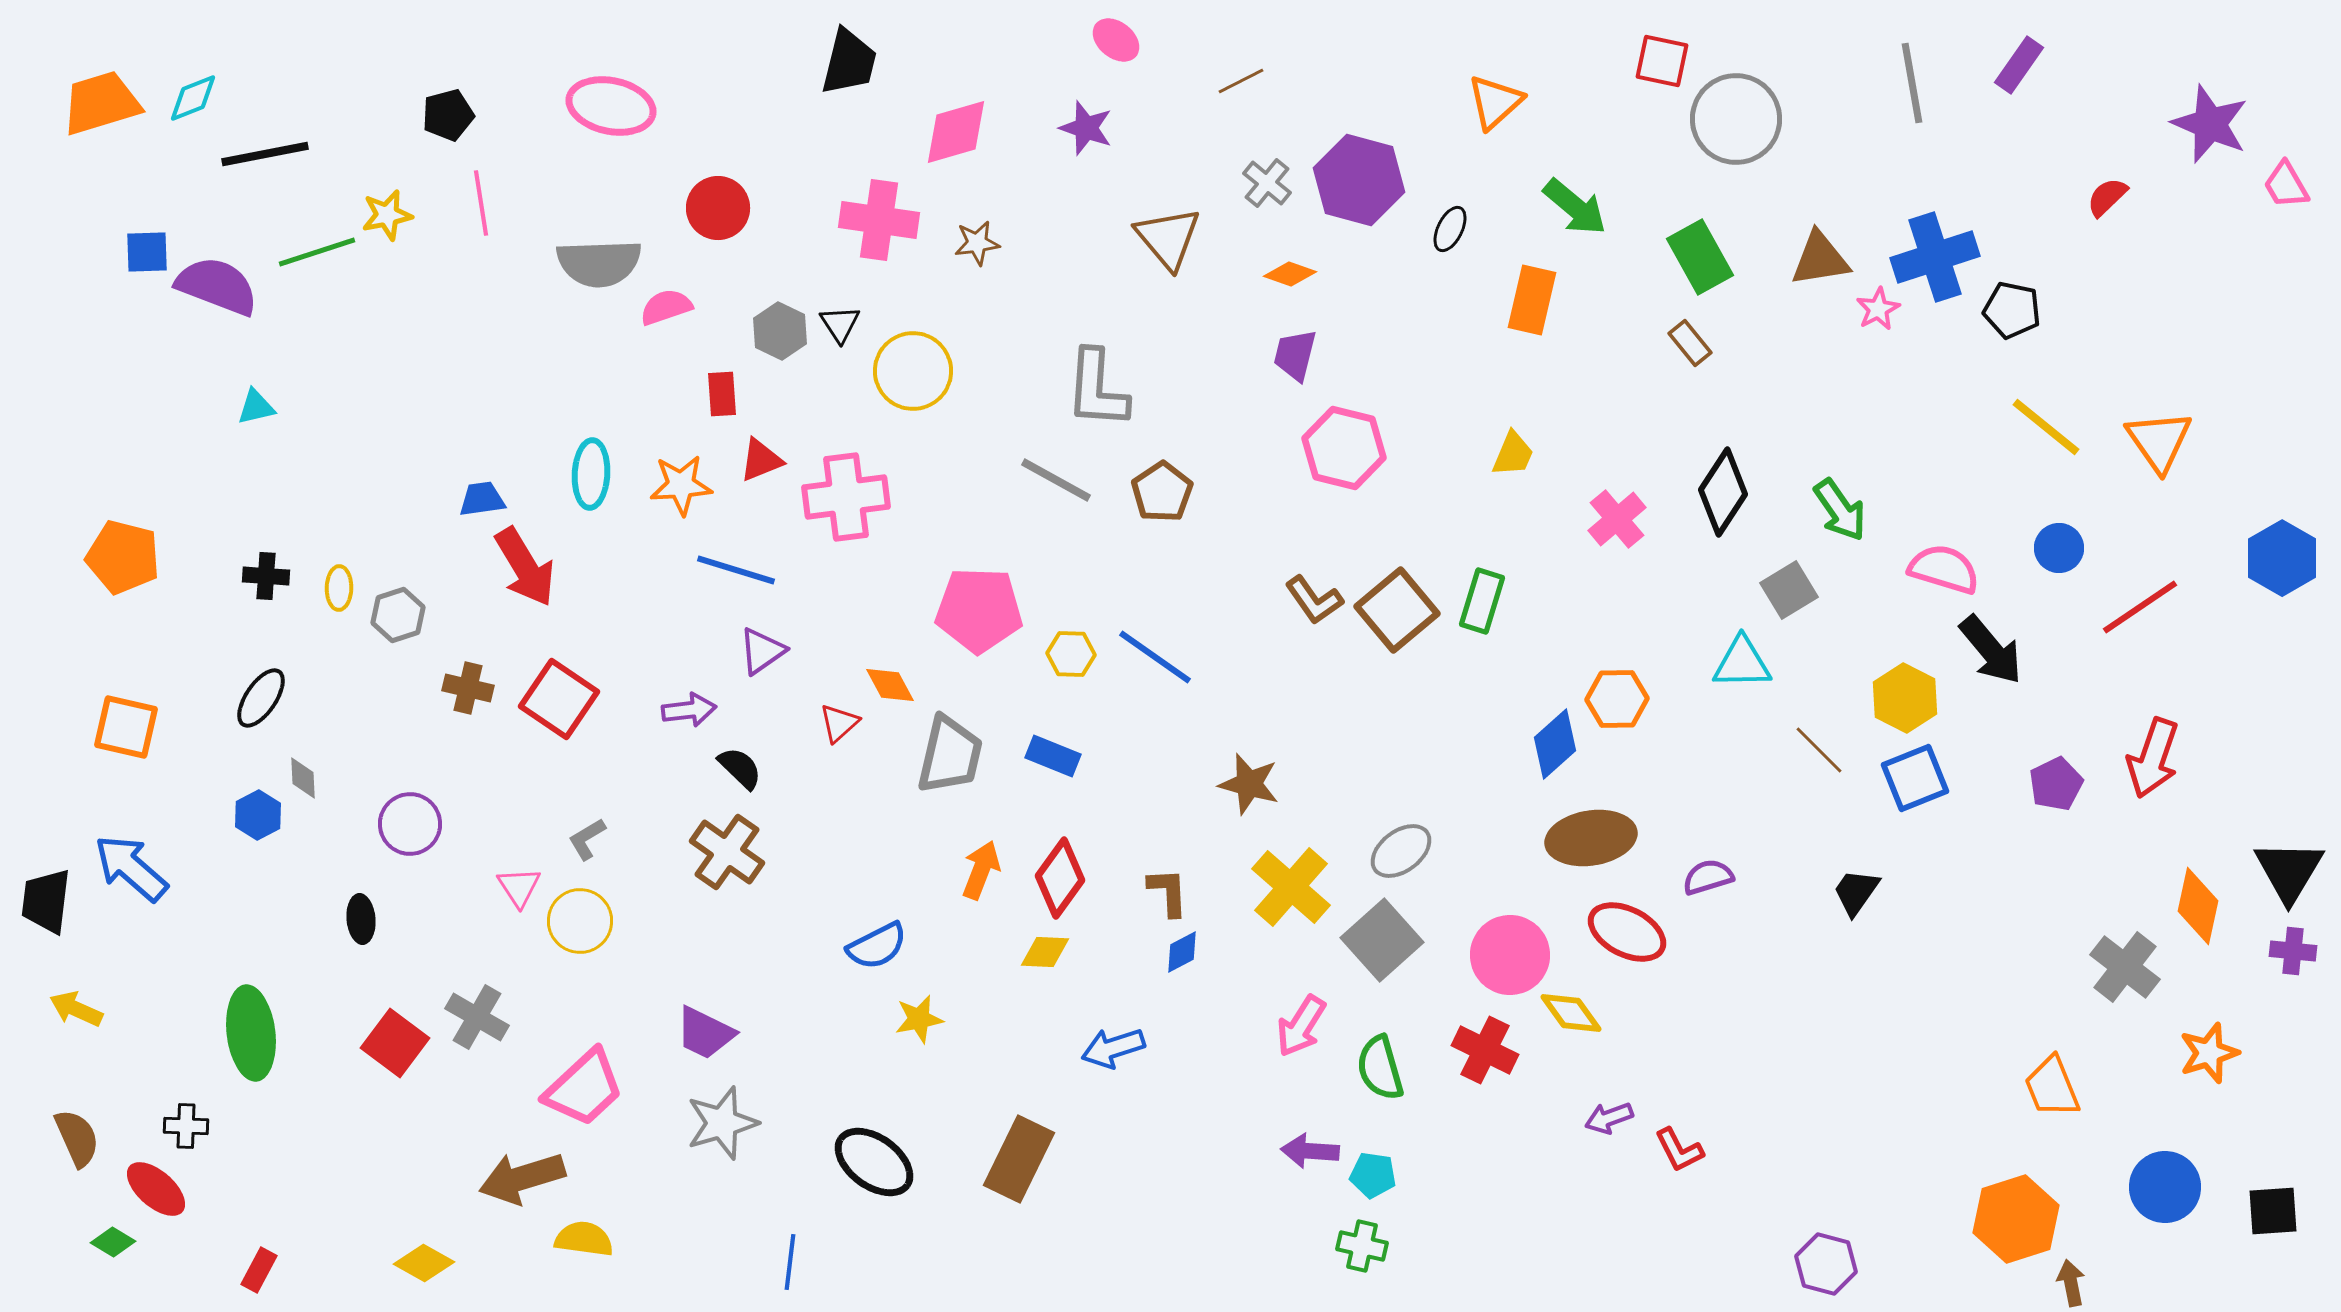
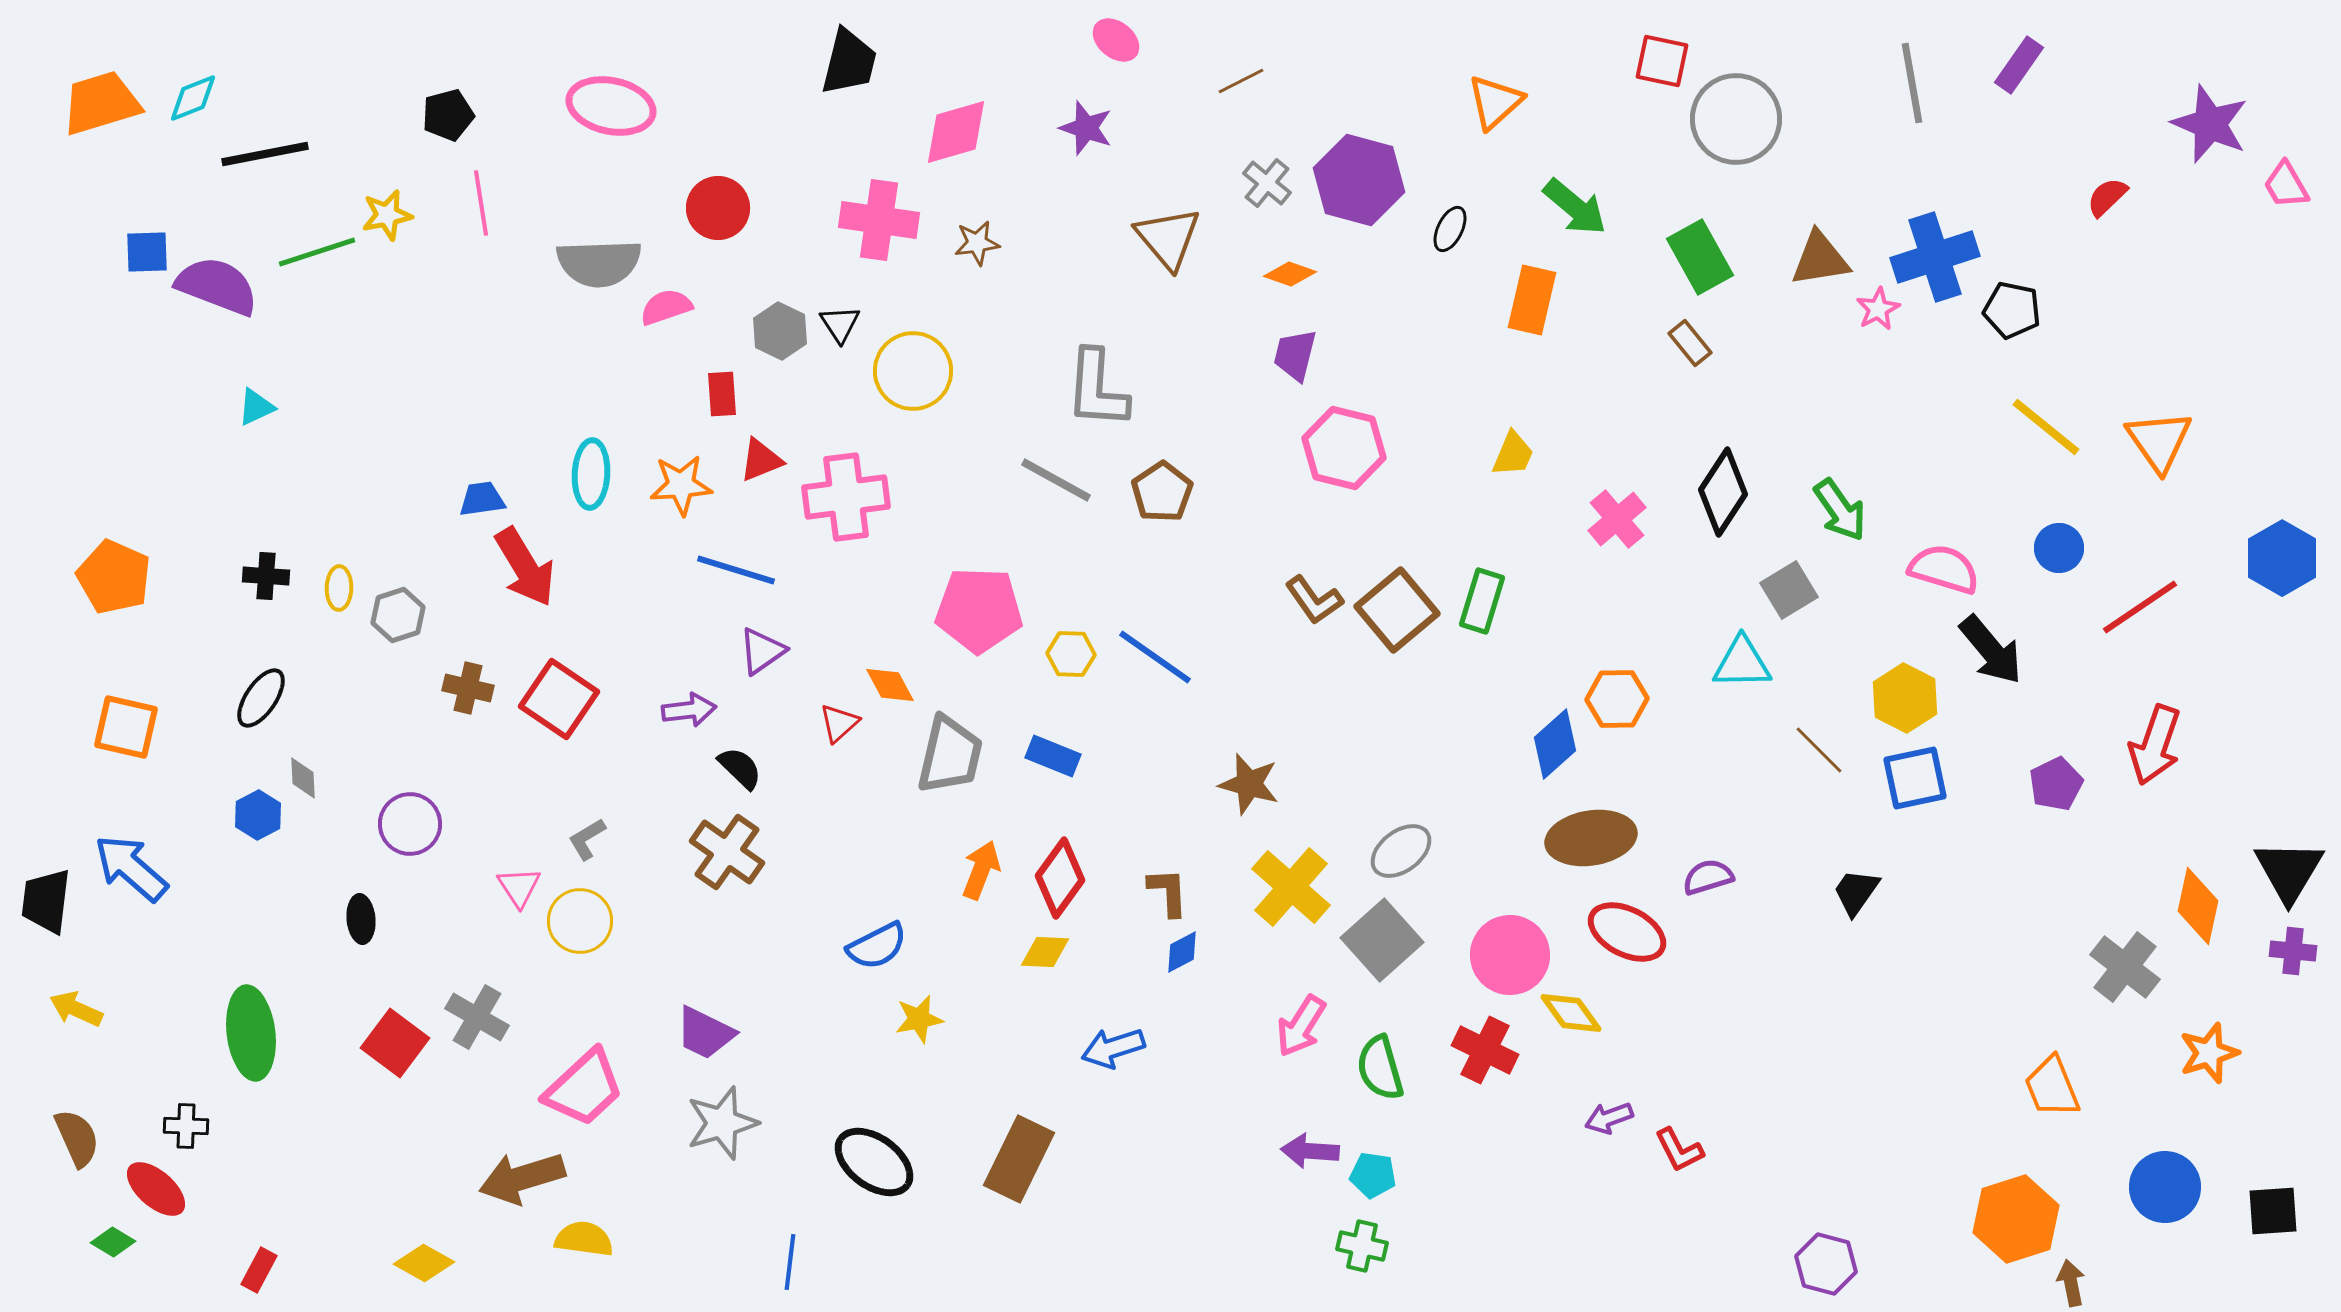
cyan triangle at (256, 407): rotated 12 degrees counterclockwise
orange pentagon at (123, 557): moved 9 px left, 20 px down; rotated 10 degrees clockwise
red arrow at (2153, 758): moved 2 px right, 13 px up
blue square at (1915, 778): rotated 10 degrees clockwise
